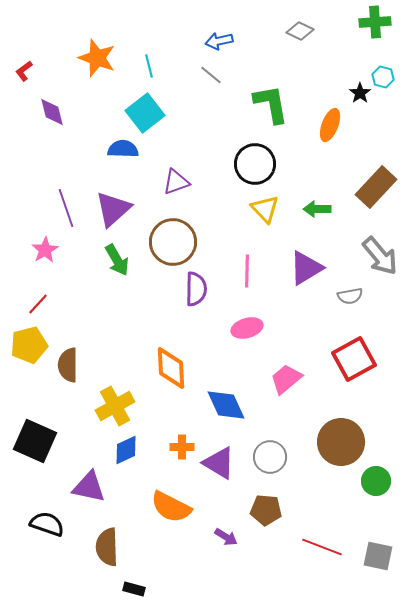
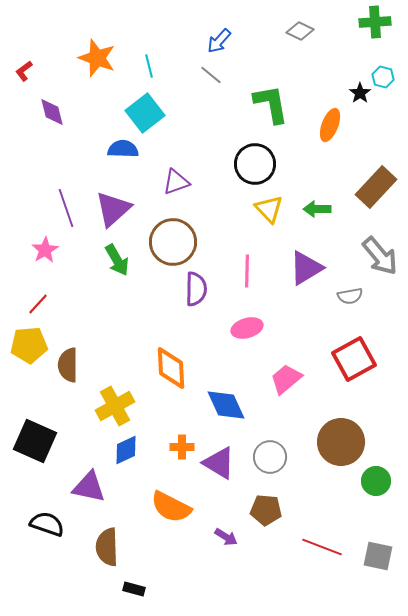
blue arrow at (219, 41): rotated 36 degrees counterclockwise
yellow triangle at (265, 209): moved 4 px right
yellow pentagon at (29, 345): rotated 9 degrees clockwise
